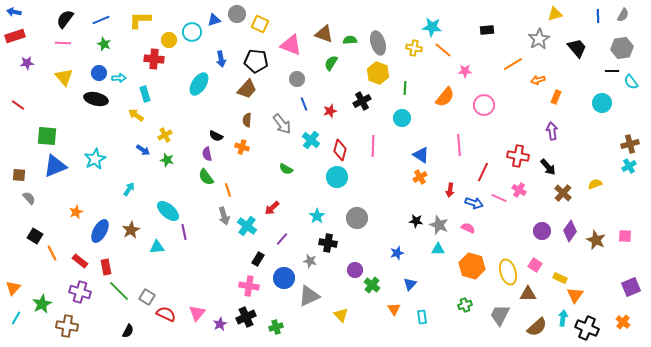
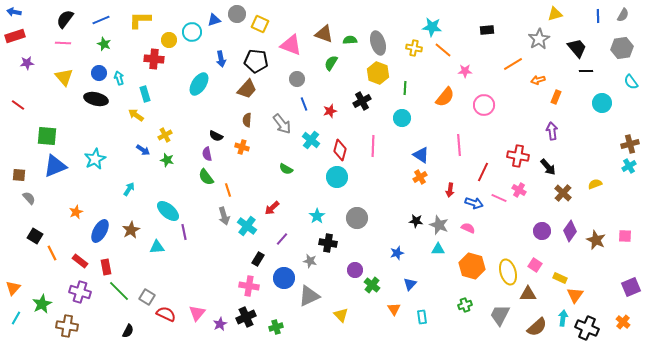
black line at (612, 71): moved 26 px left
cyan arrow at (119, 78): rotated 104 degrees counterclockwise
